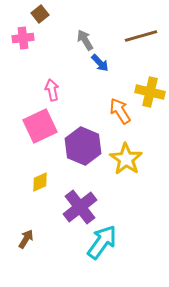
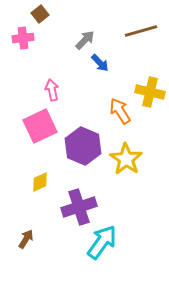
brown line: moved 5 px up
gray arrow: rotated 75 degrees clockwise
purple cross: moved 1 px left; rotated 20 degrees clockwise
